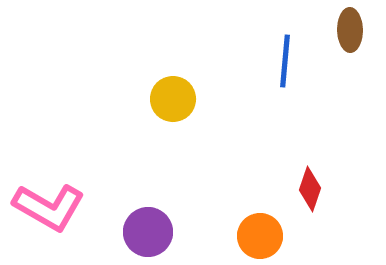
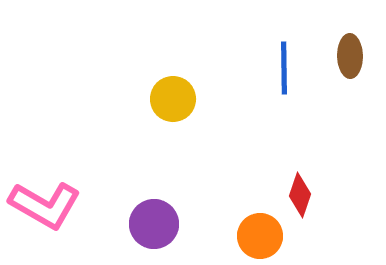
brown ellipse: moved 26 px down
blue line: moved 1 px left, 7 px down; rotated 6 degrees counterclockwise
red diamond: moved 10 px left, 6 px down
pink L-shape: moved 4 px left, 2 px up
purple circle: moved 6 px right, 8 px up
